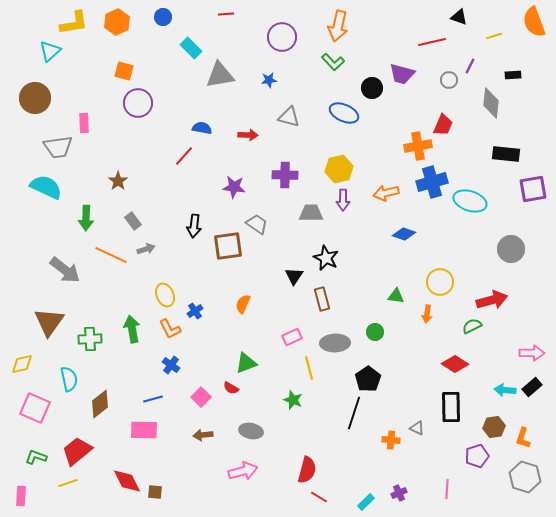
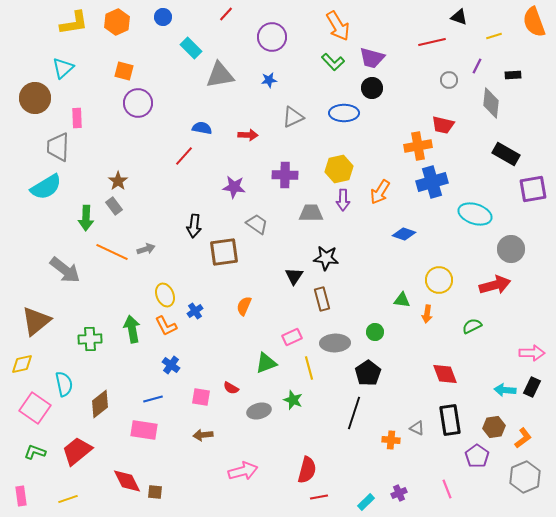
red line at (226, 14): rotated 42 degrees counterclockwise
orange arrow at (338, 26): rotated 44 degrees counterclockwise
purple circle at (282, 37): moved 10 px left
cyan triangle at (50, 51): moved 13 px right, 17 px down
purple line at (470, 66): moved 7 px right
purple trapezoid at (402, 74): moved 30 px left, 16 px up
blue ellipse at (344, 113): rotated 24 degrees counterclockwise
gray triangle at (289, 117): moved 4 px right; rotated 40 degrees counterclockwise
pink rectangle at (84, 123): moved 7 px left, 5 px up
red trapezoid at (443, 125): rotated 80 degrees clockwise
gray trapezoid at (58, 147): rotated 100 degrees clockwise
black rectangle at (506, 154): rotated 24 degrees clockwise
cyan semicircle at (46, 187): rotated 124 degrees clockwise
orange arrow at (386, 193): moved 6 px left, 1 px up; rotated 45 degrees counterclockwise
cyan ellipse at (470, 201): moved 5 px right, 13 px down
gray rectangle at (133, 221): moved 19 px left, 15 px up
brown square at (228, 246): moved 4 px left, 6 px down
orange line at (111, 255): moved 1 px right, 3 px up
black star at (326, 258): rotated 20 degrees counterclockwise
yellow circle at (440, 282): moved 1 px left, 2 px up
green triangle at (396, 296): moved 6 px right, 4 px down
red arrow at (492, 300): moved 3 px right, 15 px up
orange semicircle at (243, 304): moved 1 px right, 2 px down
brown triangle at (49, 322): moved 13 px left, 1 px up; rotated 16 degrees clockwise
orange L-shape at (170, 329): moved 4 px left, 3 px up
green triangle at (246, 363): moved 20 px right
red diamond at (455, 364): moved 10 px left, 10 px down; rotated 36 degrees clockwise
cyan semicircle at (69, 379): moved 5 px left, 5 px down
black pentagon at (368, 379): moved 6 px up
black rectangle at (532, 387): rotated 24 degrees counterclockwise
pink square at (201, 397): rotated 36 degrees counterclockwise
black rectangle at (451, 407): moved 1 px left, 13 px down; rotated 8 degrees counterclockwise
pink square at (35, 408): rotated 12 degrees clockwise
pink rectangle at (144, 430): rotated 8 degrees clockwise
gray ellipse at (251, 431): moved 8 px right, 20 px up; rotated 25 degrees counterclockwise
orange L-shape at (523, 438): rotated 145 degrees counterclockwise
purple pentagon at (477, 456): rotated 20 degrees counterclockwise
green L-shape at (36, 457): moved 1 px left, 5 px up
gray hexagon at (525, 477): rotated 20 degrees clockwise
yellow line at (68, 483): moved 16 px down
pink line at (447, 489): rotated 24 degrees counterclockwise
pink rectangle at (21, 496): rotated 12 degrees counterclockwise
red line at (319, 497): rotated 42 degrees counterclockwise
